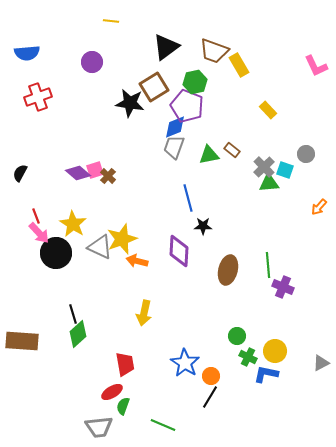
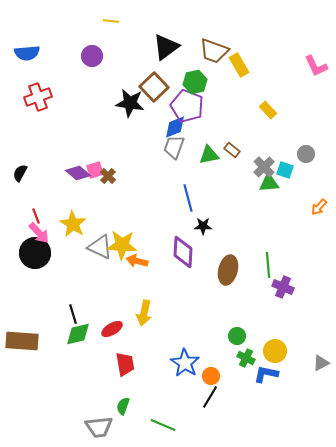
purple circle at (92, 62): moved 6 px up
brown square at (154, 87): rotated 12 degrees counterclockwise
yellow star at (122, 239): moved 6 px down; rotated 24 degrees clockwise
purple diamond at (179, 251): moved 4 px right, 1 px down
black circle at (56, 253): moved 21 px left
green diamond at (78, 334): rotated 28 degrees clockwise
green cross at (248, 357): moved 2 px left, 1 px down
red ellipse at (112, 392): moved 63 px up
